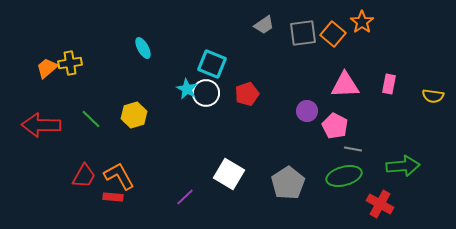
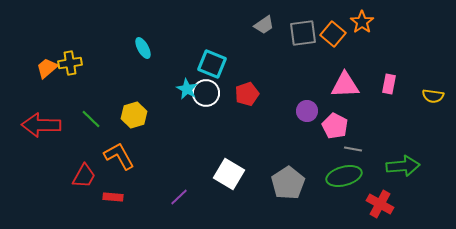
orange L-shape: moved 20 px up
purple line: moved 6 px left
